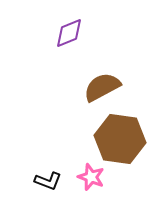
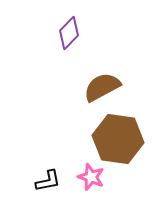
purple diamond: rotated 24 degrees counterclockwise
brown hexagon: moved 2 px left
black L-shape: rotated 32 degrees counterclockwise
